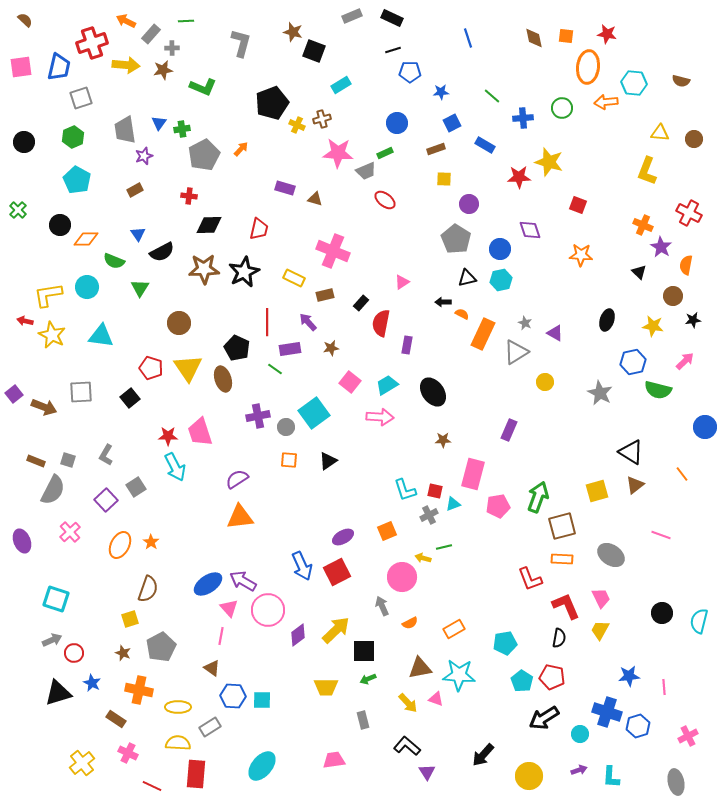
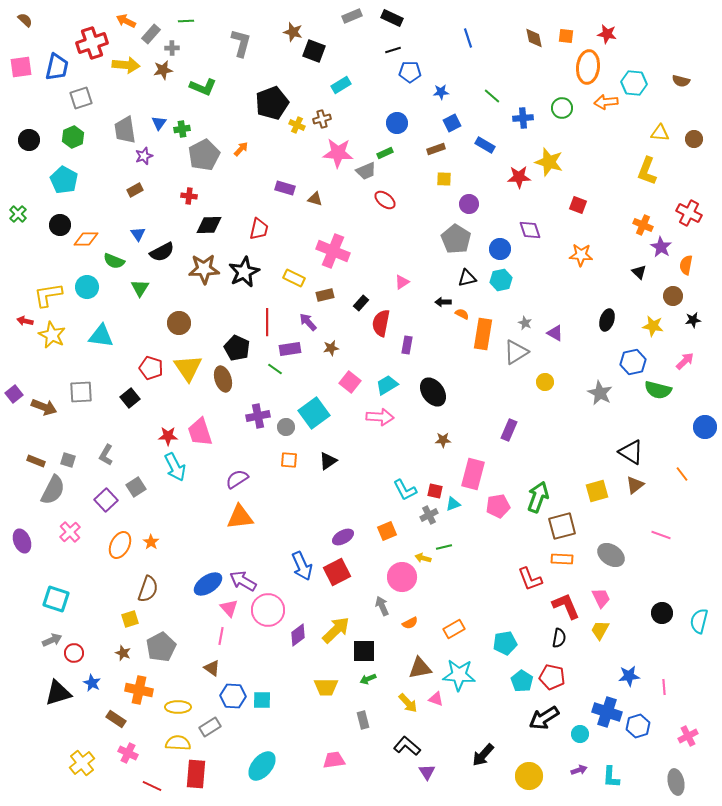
blue trapezoid at (59, 67): moved 2 px left
black circle at (24, 142): moved 5 px right, 2 px up
cyan pentagon at (77, 180): moved 13 px left
green cross at (18, 210): moved 4 px down
orange rectangle at (483, 334): rotated 16 degrees counterclockwise
cyan L-shape at (405, 490): rotated 10 degrees counterclockwise
